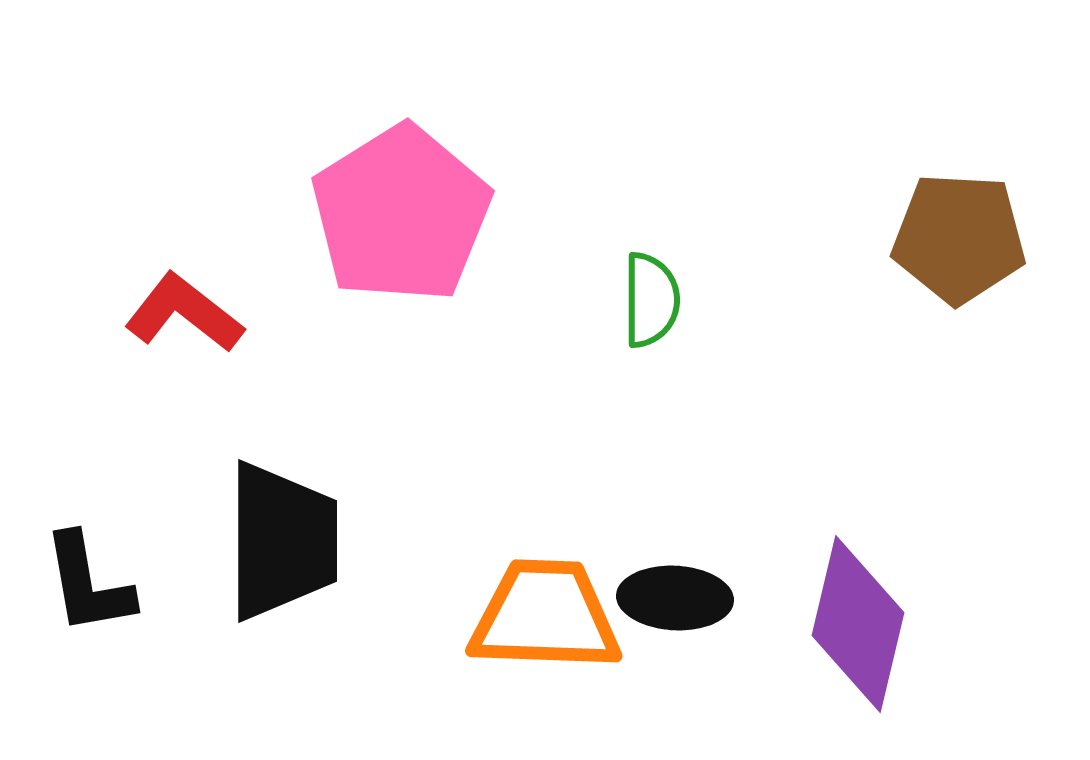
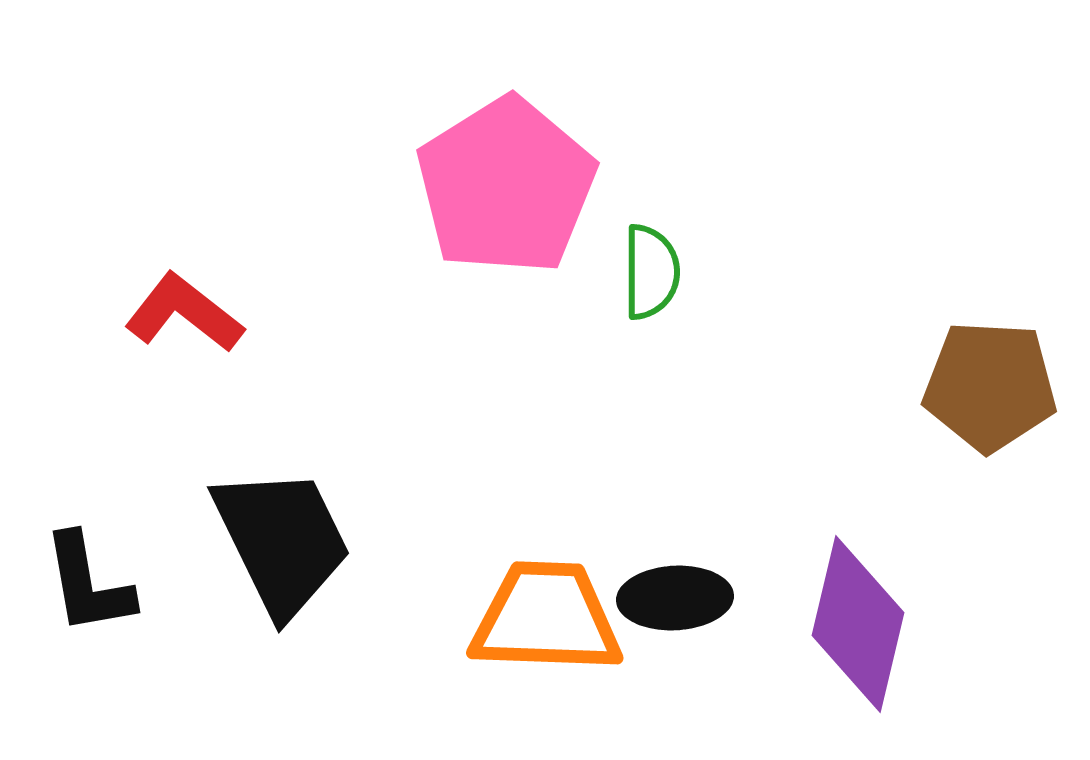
pink pentagon: moved 105 px right, 28 px up
brown pentagon: moved 31 px right, 148 px down
green semicircle: moved 28 px up
black trapezoid: rotated 26 degrees counterclockwise
black ellipse: rotated 6 degrees counterclockwise
orange trapezoid: moved 1 px right, 2 px down
